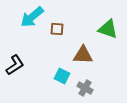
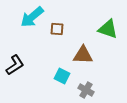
gray cross: moved 1 px right, 2 px down
